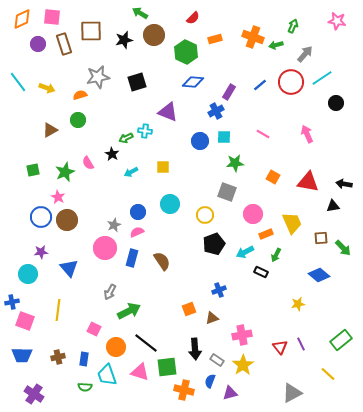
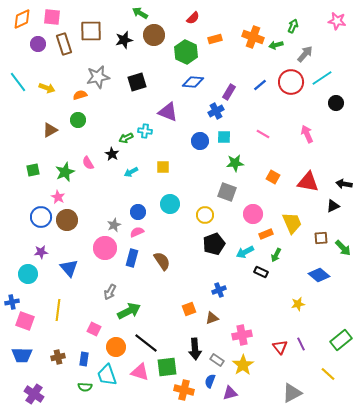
black triangle at (333, 206): rotated 16 degrees counterclockwise
